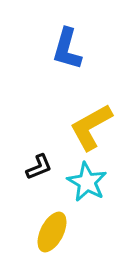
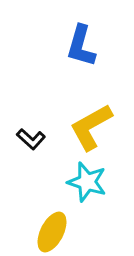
blue L-shape: moved 14 px right, 3 px up
black L-shape: moved 8 px left, 28 px up; rotated 64 degrees clockwise
cyan star: rotated 12 degrees counterclockwise
